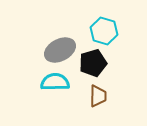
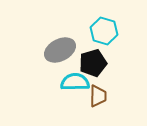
cyan semicircle: moved 20 px right
